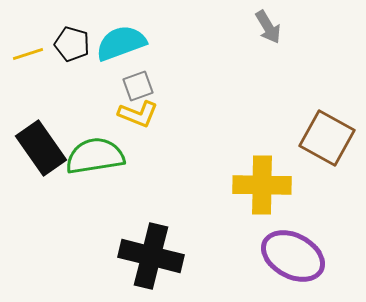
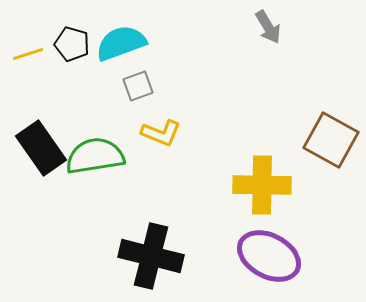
yellow L-shape: moved 23 px right, 19 px down
brown square: moved 4 px right, 2 px down
purple ellipse: moved 24 px left
